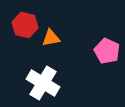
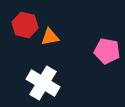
orange triangle: moved 1 px left, 1 px up
pink pentagon: rotated 15 degrees counterclockwise
